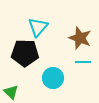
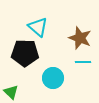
cyan triangle: rotated 30 degrees counterclockwise
